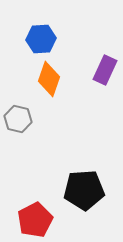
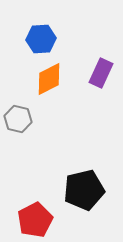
purple rectangle: moved 4 px left, 3 px down
orange diamond: rotated 44 degrees clockwise
black pentagon: rotated 9 degrees counterclockwise
